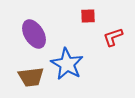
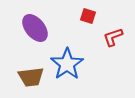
red square: rotated 21 degrees clockwise
purple ellipse: moved 1 px right, 6 px up; rotated 8 degrees counterclockwise
blue star: rotated 8 degrees clockwise
